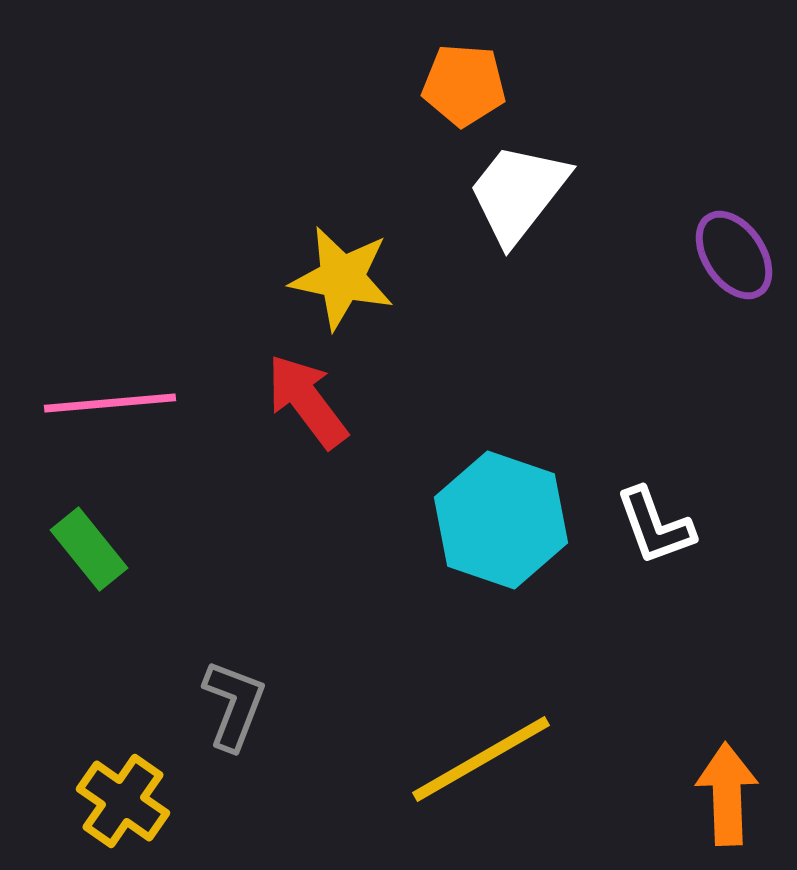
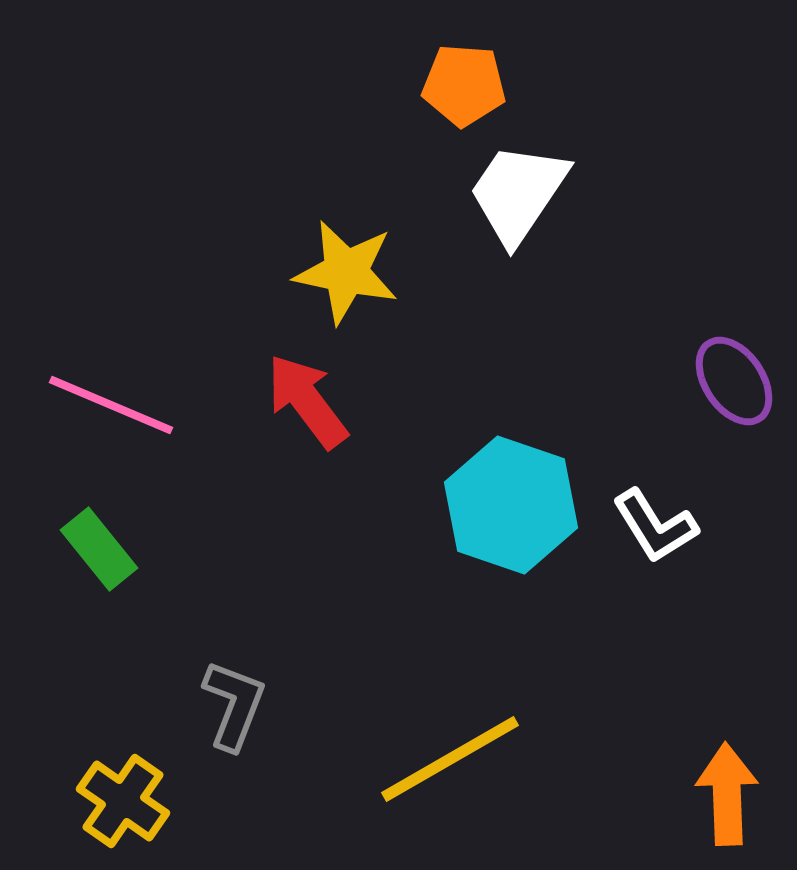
white trapezoid: rotated 4 degrees counterclockwise
purple ellipse: moved 126 px down
yellow star: moved 4 px right, 6 px up
pink line: moved 1 px right, 2 px down; rotated 28 degrees clockwise
cyan hexagon: moved 10 px right, 15 px up
white L-shape: rotated 12 degrees counterclockwise
green rectangle: moved 10 px right
yellow line: moved 31 px left
